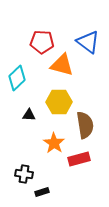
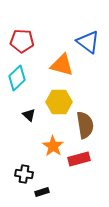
red pentagon: moved 20 px left, 1 px up
black triangle: rotated 40 degrees clockwise
orange star: moved 1 px left, 3 px down
